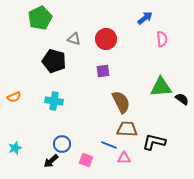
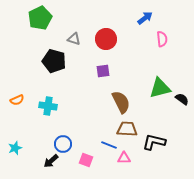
green triangle: moved 1 px left, 1 px down; rotated 10 degrees counterclockwise
orange semicircle: moved 3 px right, 3 px down
cyan cross: moved 6 px left, 5 px down
blue circle: moved 1 px right
